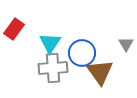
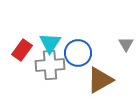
red rectangle: moved 8 px right, 21 px down
blue circle: moved 4 px left
gray cross: moved 3 px left, 3 px up
brown triangle: moved 8 px down; rotated 36 degrees clockwise
